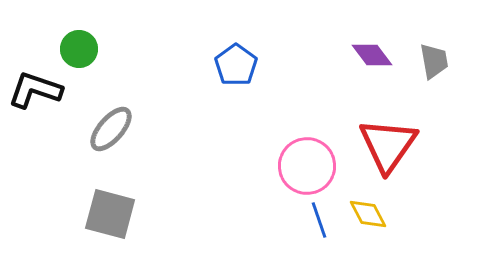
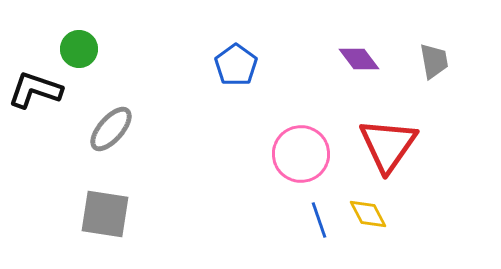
purple diamond: moved 13 px left, 4 px down
pink circle: moved 6 px left, 12 px up
gray square: moved 5 px left; rotated 6 degrees counterclockwise
